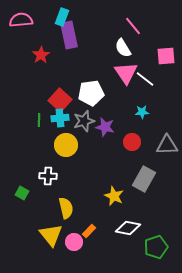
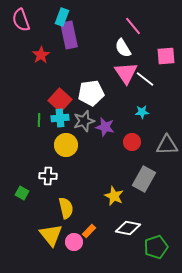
pink semicircle: rotated 105 degrees counterclockwise
